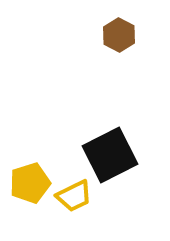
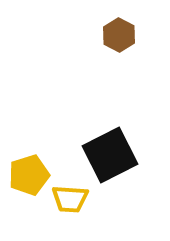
yellow pentagon: moved 1 px left, 8 px up
yellow trapezoid: moved 4 px left, 3 px down; rotated 30 degrees clockwise
